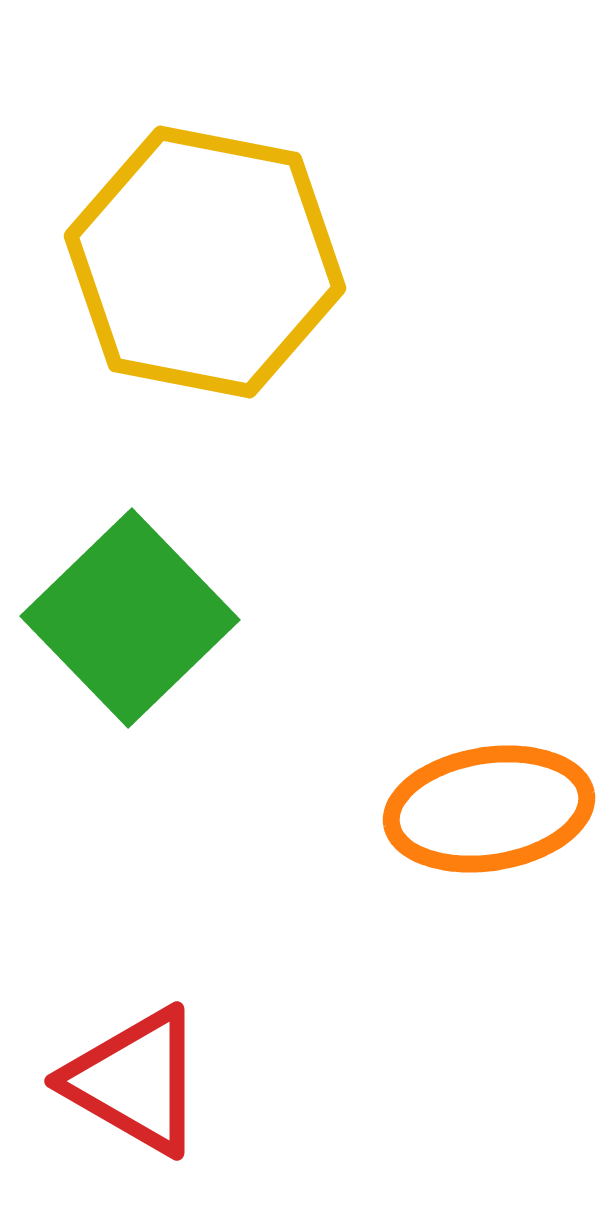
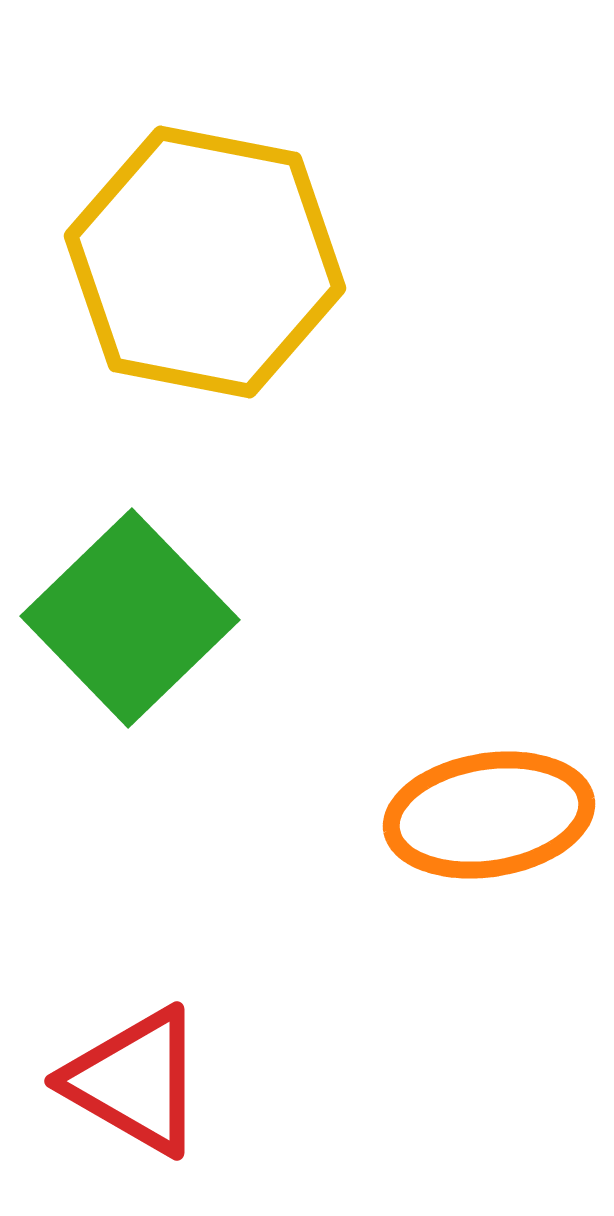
orange ellipse: moved 6 px down
